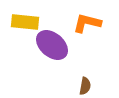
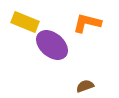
yellow rectangle: rotated 16 degrees clockwise
brown semicircle: rotated 120 degrees counterclockwise
